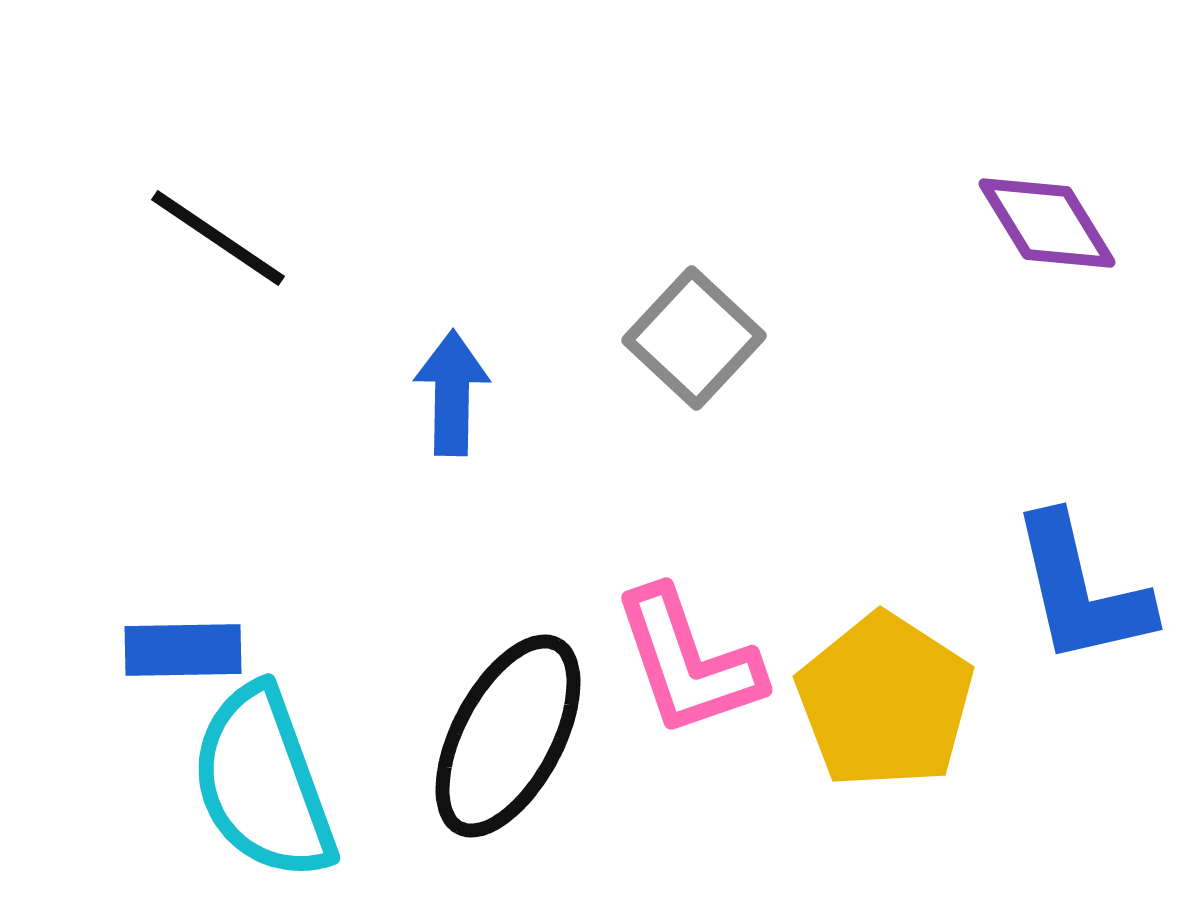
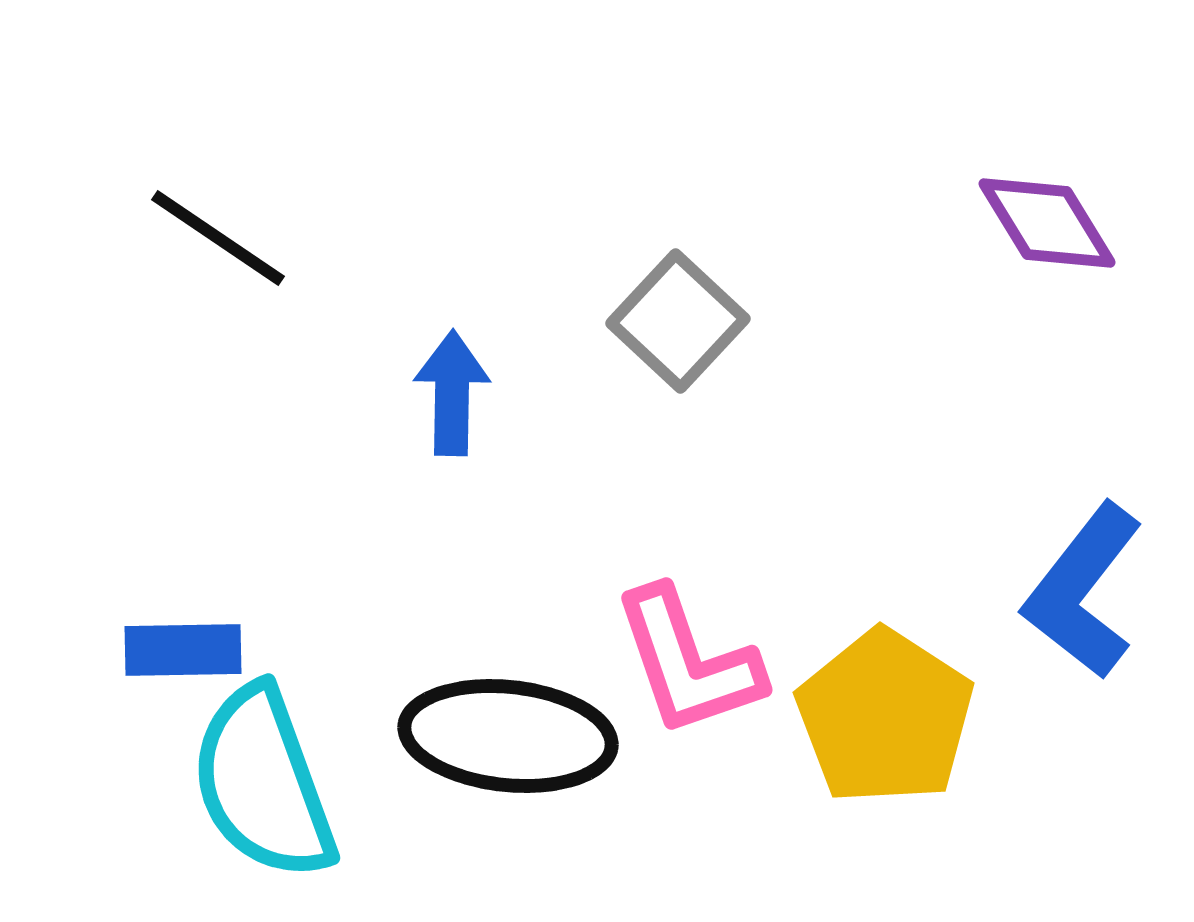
gray square: moved 16 px left, 17 px up
blue L-shape: moved 2 px right, 1 px down; rotated 51 degrees clockwise
yellow pentagon: moved 16 px down
black ellipse: rotated 68 degrees clockwise
